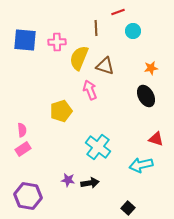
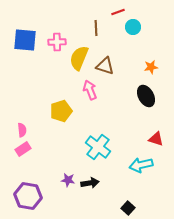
cyan circle: moved 4 px up
orange star: moved 1 px up
